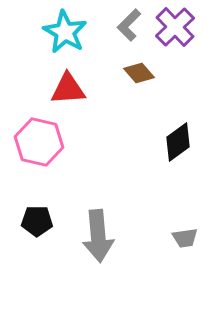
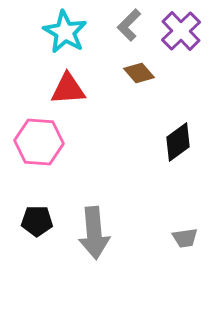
purple cross: moved 6 px right, 4 px down
pink hexagon: rotated 9 degrees counterclockwise
gray arrow: moved 4 px left, 3 px up
